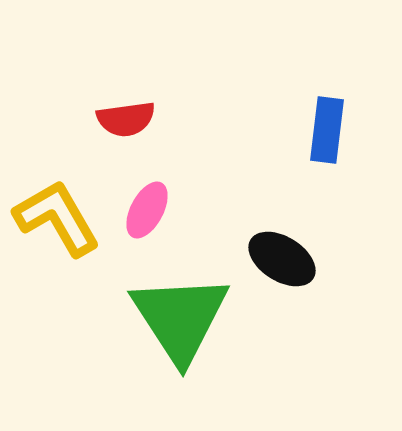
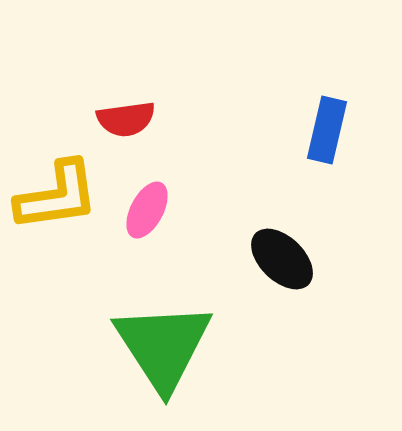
blue rectangle: rotated 6 degrees clockwise
yellow L-shape: moved 22 px up; rotated 112 degrees clockwise
black ellipse: rotated 12 degrees clockwise
green triangle: moved 17 px left, 28 px down
